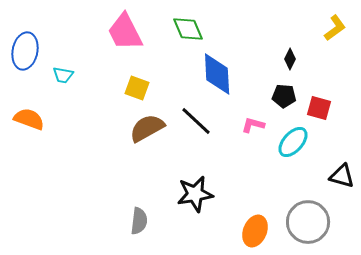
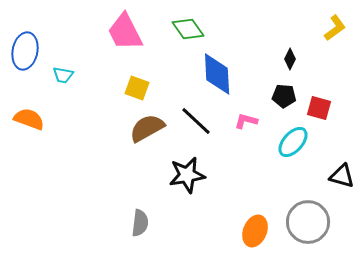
green diamond: rotated 12 degrees counterclockwise
pink L-shape: moved 7 px left, 4 px up
black star: moved 8 px left, 19 px up
gray semicircle: moved 1 px right, 2 px down
